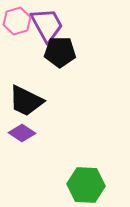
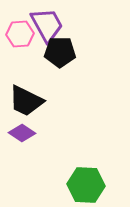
pink hexagon: moved 3 px right, 13 px down; rotated 12 degrees clockwise
